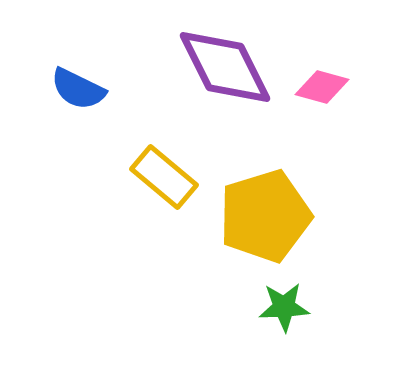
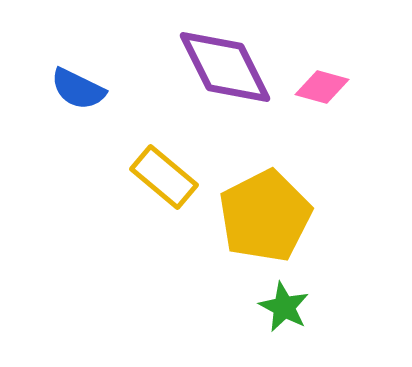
yellow pentagon: rotated 10 degrees counterclockwise
green star: rotated 30 degrees clockwise
